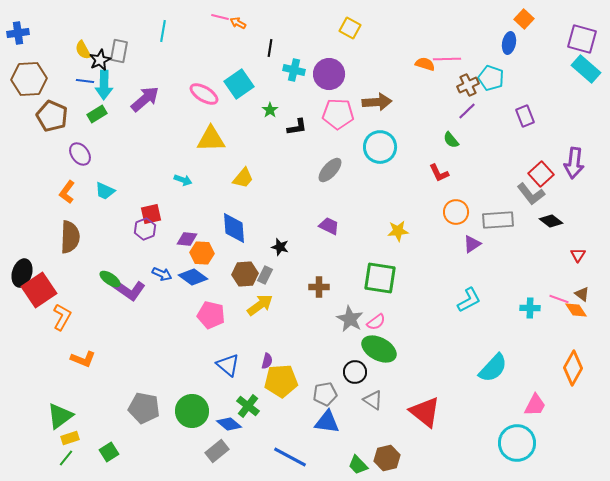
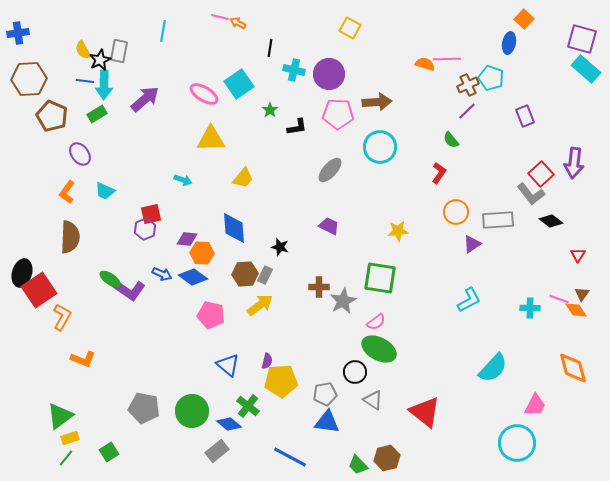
red L-shape at (439, 173): rotated 120 degrees counterclockwise
brown triangle at (582, 294): rotated 28 degrees clockwise
gray star at (350, 319): moved 7 px left, 18 px up; rotated 16 degrees clockwise
orange diamond at (573, 368): rotated 44 degrees counterclockwise
